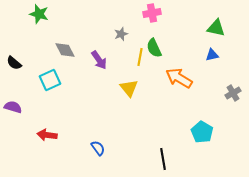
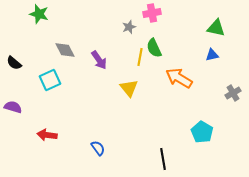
gray star: moved 8 px right, 7 px up
